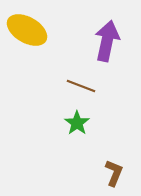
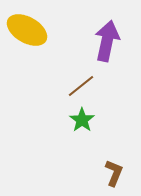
brown line: rotated 60 degrees counterclockwise
green star: moved 5 px right, 3 px up
